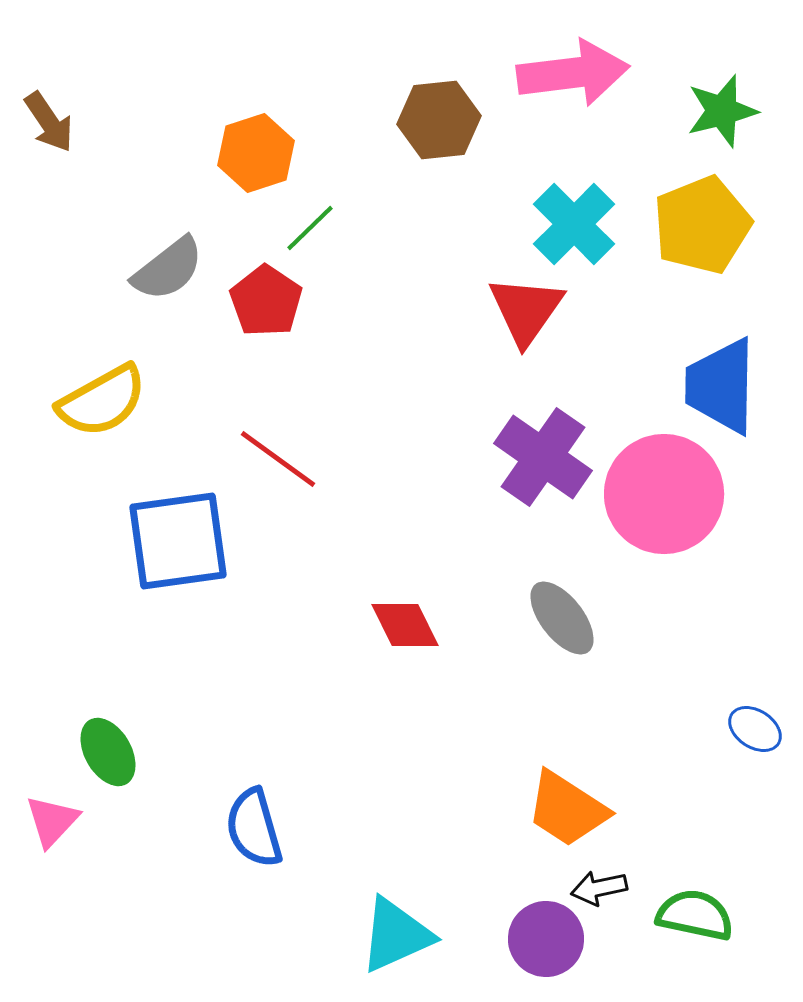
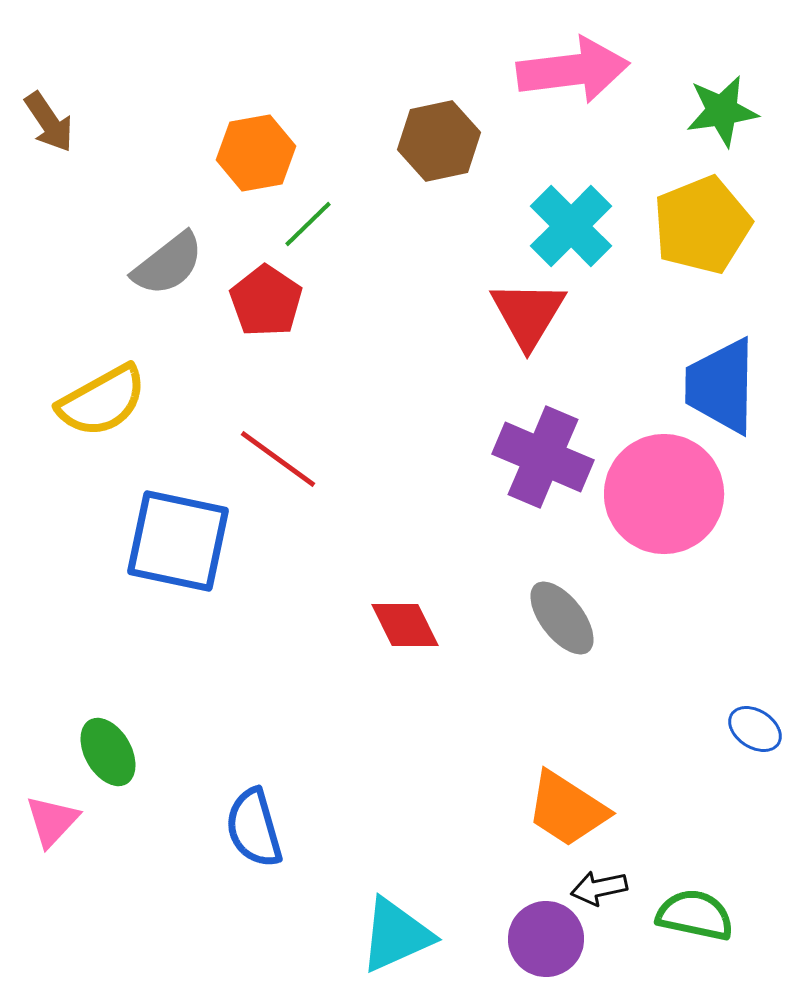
pink arrow: moved 3 px up
green star: rotated 6 degrees clockwise
brown hexagon: moved 21 px down; rotated 6 degrees counterclockwise
orange hexagon: rotated 8 degrees clockwise
cyan cross: moved 3 px left, 2 px down
green line: moved 2 px left, 4 px up
gray semicircle: moved 5 px up
red triangle: moved 2 px right, 4 px down; rotated 4 degrees counterclockwise
purple cross: rotated 12 degrees counterclockwise
blue square: rotated 20 degrees clockwise
